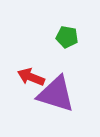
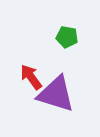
red arrow: rotated 32 degrees clockwise
